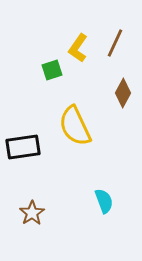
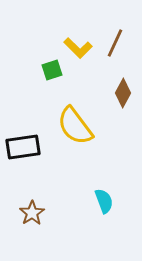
yellow L-shape: rotated 80 degrees counterclockwise
yellow semicircle: rotated 12 degrees counterclockwise
